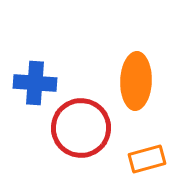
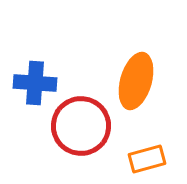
orange ellipse: rotated 14 degrees clockwise
red circle: moved 2 px up
